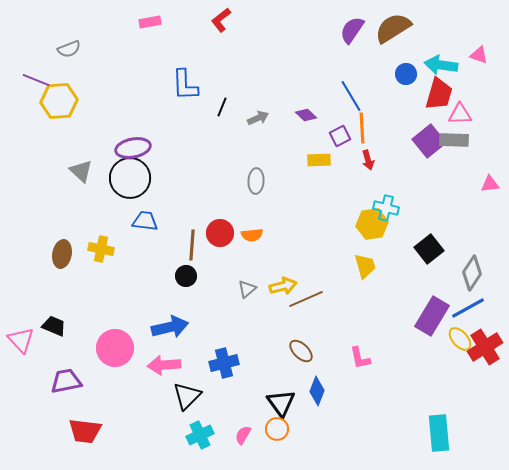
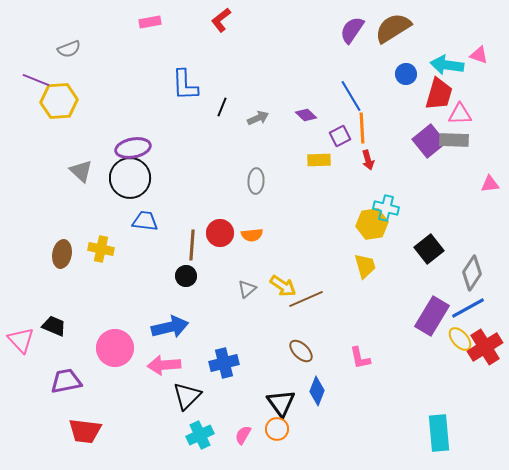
cyan arrow at (441, 65): moved 6 px right
yellow arrow at (283, 286): rotated 48 degrees clockwise
